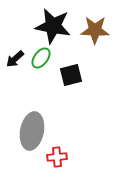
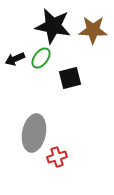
brown star: moved 2 px left
black arrow: rotated 18 degrees clockwise
black square: moved 1 px left, 3 px down
gray ellipse: moved 2 px right, 2 px down
red cross: rotated 12 degrees counterclockwise
